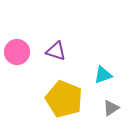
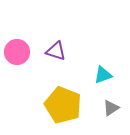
yellow pentagon: moved 1 px left, 6 px down
